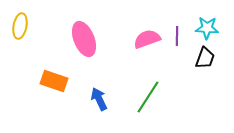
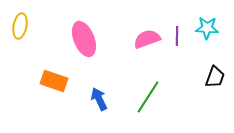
black trapezoid: moved 10 px right, 19 px down
